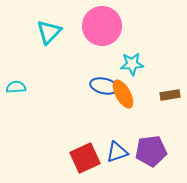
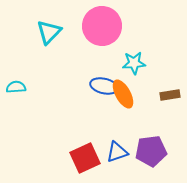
cyan star: moved 2 px right, 1 px up
